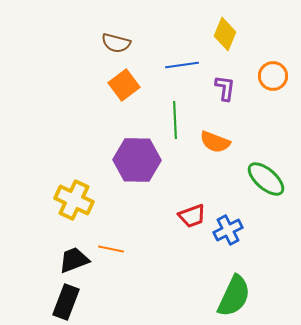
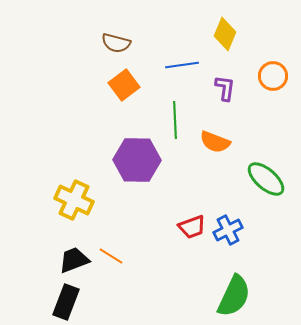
red trapezoid: moved 11 px down
orange line: moved 7 px down; rotated 20 degrees clockwise
